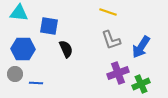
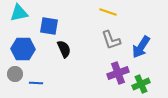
cyan triangle: rotated 18 degrees counterclockwise
black semicircle: moved 2 px left
